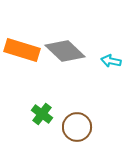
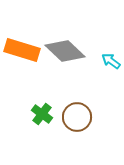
cyan arrow: rotated 24 degrees clockwise
brown circle: moved 10 px up
